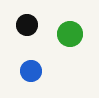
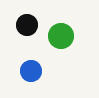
green circle: moved 9 px left, 2 px down
